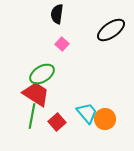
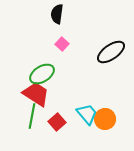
black ellipse: moved 22 px down
cyan trapezoid: moved 1 px down
